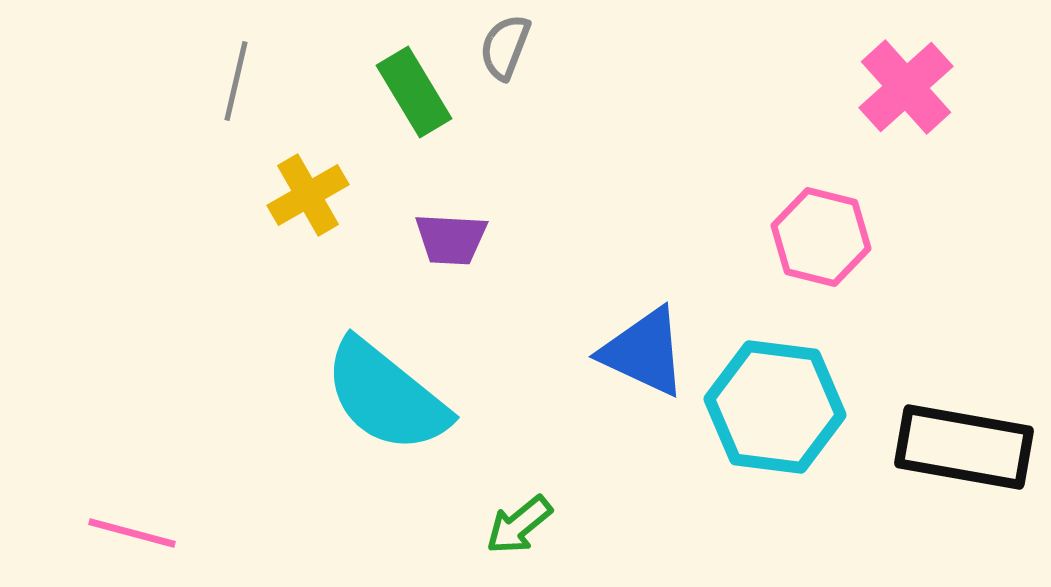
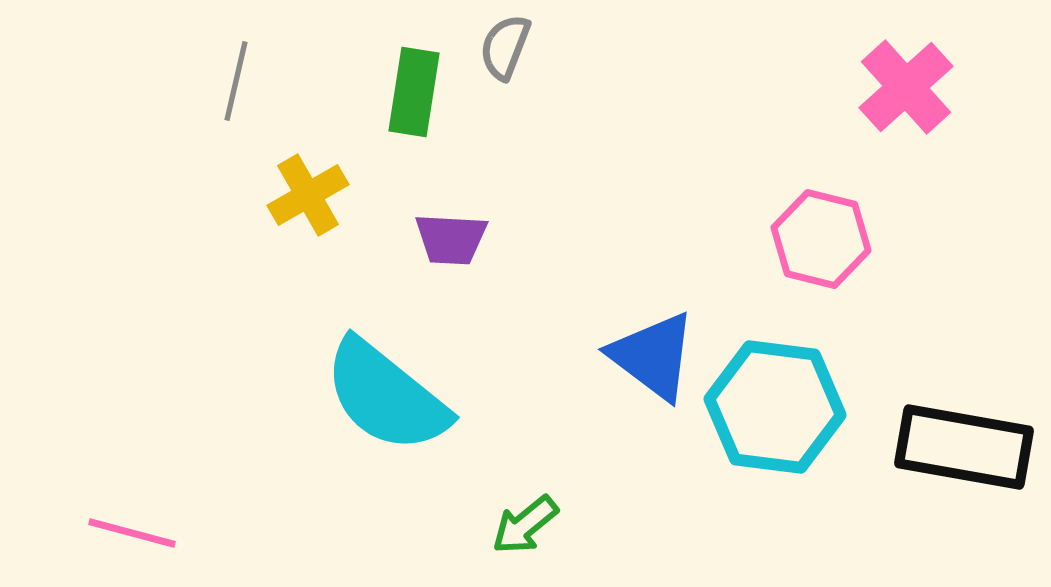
green rectangle: rotated 40 degrees clockwise
pink hexagon: moved 2 px down
blue triangle: moved 9 px right, 4 px down; rotated 12 degrees clockwise
green arrow: moved 6 px right
